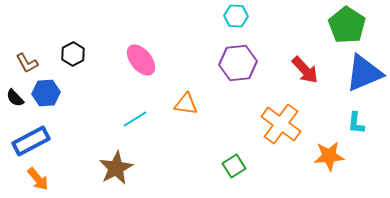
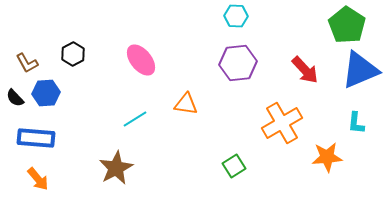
blue triangle: moved 4 px left, 3 px up
orange cross: moved 1 px right, 1 px up; rotated 24 degrees clockwise
blue rectangle: moved 5 px right, 3 px up; rotated 33 degrees clockwise
orange star: moved 2 px left, 1 px down
